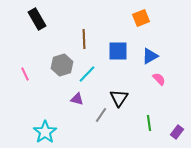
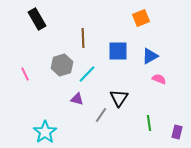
brown line: moved 1 px left, 1 px up
pink semicircle: rotated 24 degrees counterclockwise
purple rectangle: rotated 24 degrees counterclockwise
